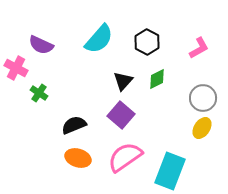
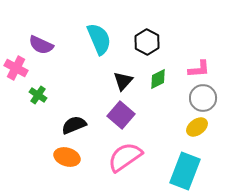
cyan semicircle: rotated 64 degrees counterclockwise
pink L-shape: moved 21 px down; rotated 25 degrees clockwise
green diamond: moved 1 px right
green cross: moved 1 px left, 2 px down
yellow ellipse: moved 5 px left, 1 px up; rotated 20 degrees clockwise
orange ellipse: moved 11 px left, 1 px up
cyan rectangle: moved 15 px right
